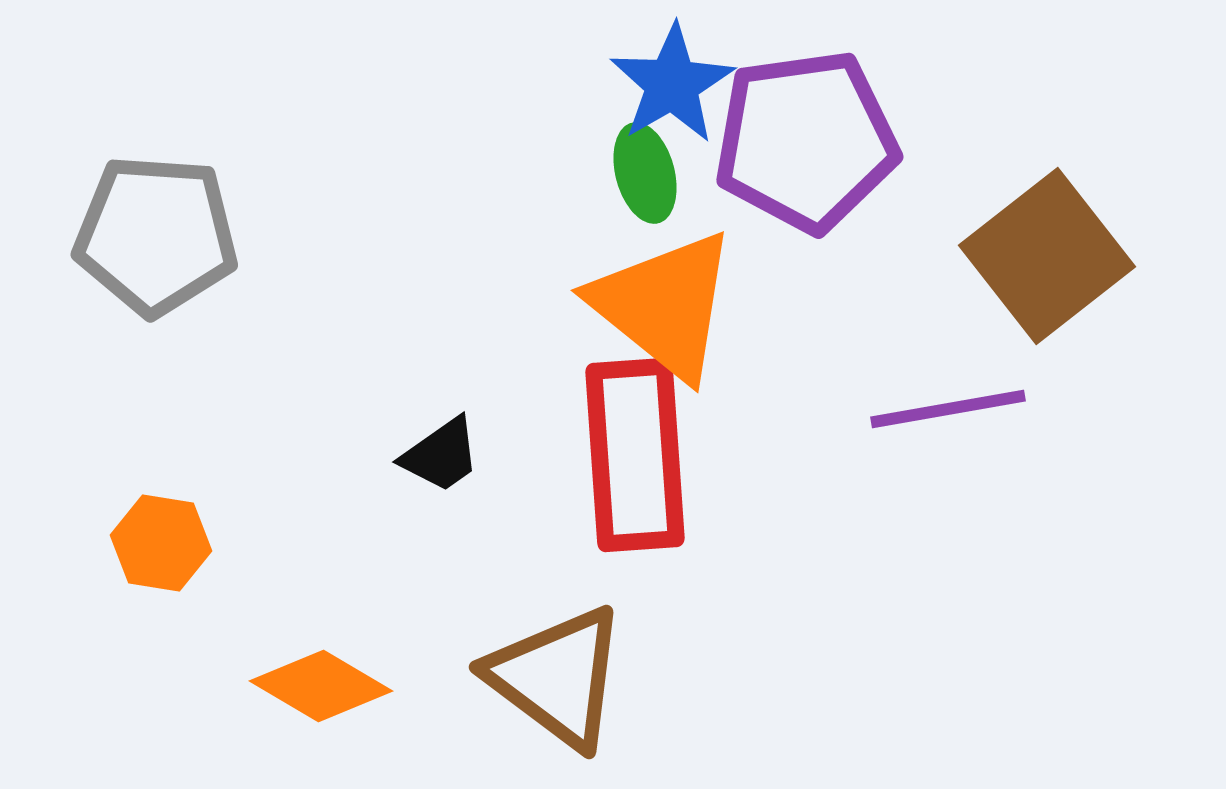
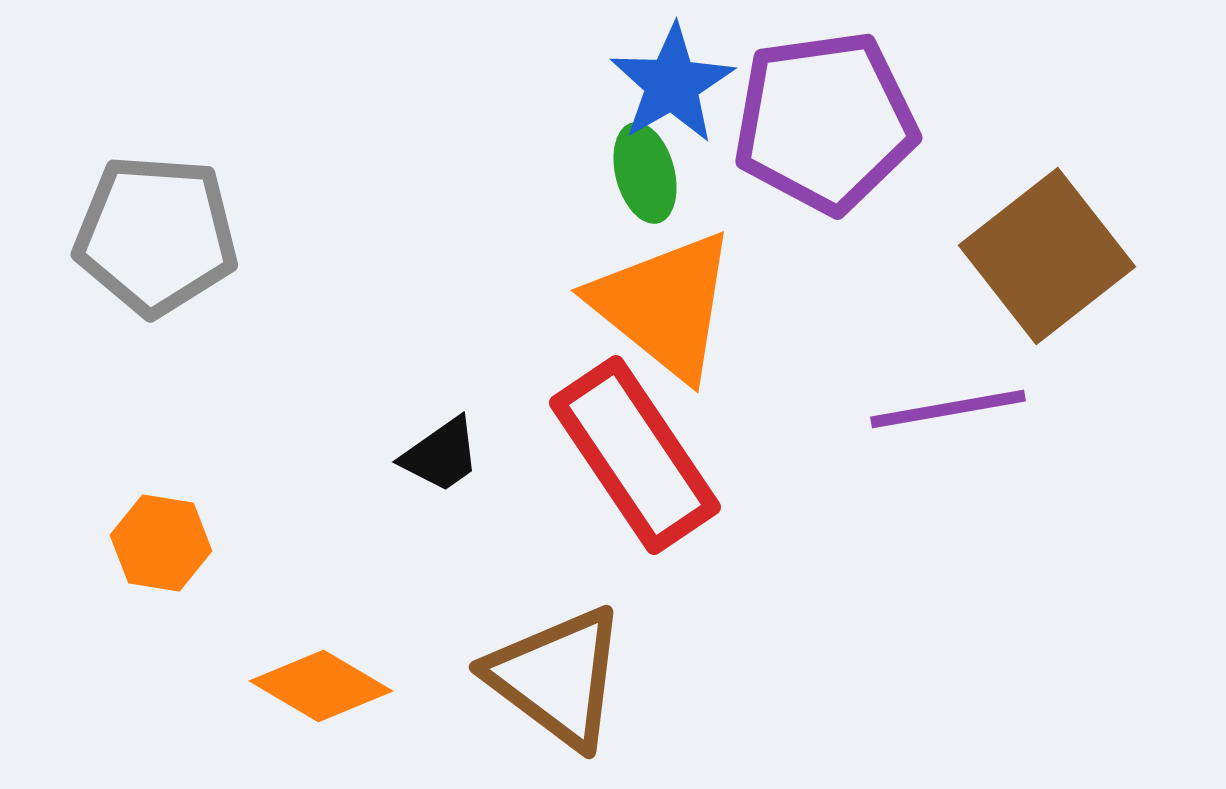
purple pentagon: moved 19 px right, 19 px up
red rectangle: rotated 30 degrees counterclockwise
